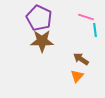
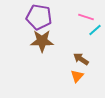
purple pentagon: moved 1 px up; rotated 15 degrees counterclockwise
cyan line: rotated 56 degrees clockwise
